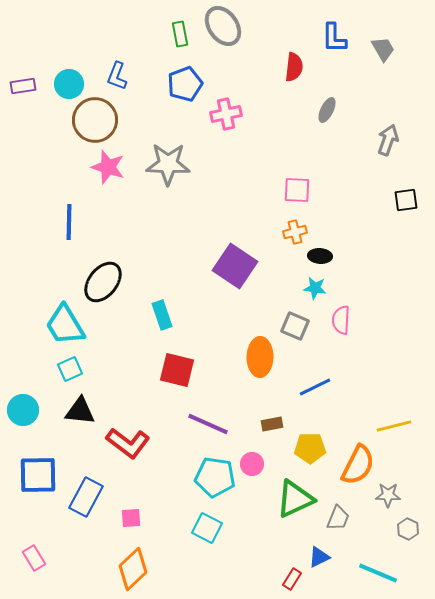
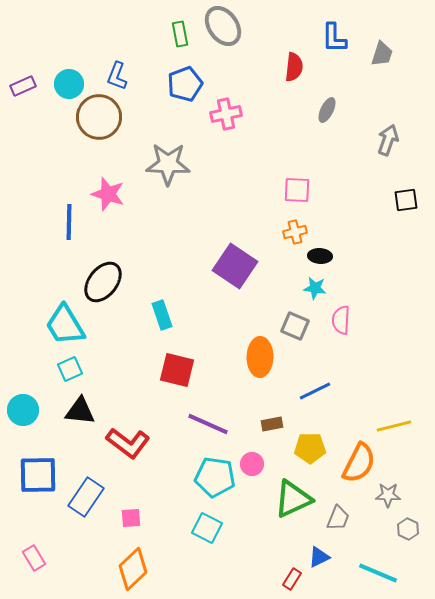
gray trapezoid at (383, 49): moved 1 px left, 5 px down; rotated 48 degrees clockwise
purple rectangle at (23, 86): rotated 15 degrees counterclockwise
brown circle at (95, 120): moved 4 px right, 3 px up
pink star at (108, 167): moved 27 px down
blue line at (315, 387): moved 4 px down
orange semicircle at (358, 465): moved 1 px right, 2 px up
blue rectangle at (86, 497): rotated 6 degrees clockwise
green triangle at (295, 499): moved 2 px left
